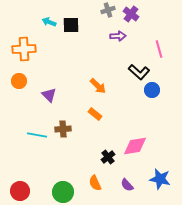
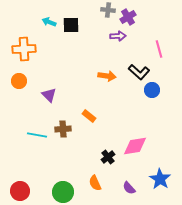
gray cross: rotated 24 degrees clockwise
purple cross: moved 3 px left, 3 px down; rotated 21 degrees clockwise
orange arrow: moved 9 px right, 10 px up; rotated 36 degrees counterclockwise
orange rectangle: moved 6 px left, 2 px down
blue star: rotated 20 degrees clockwise
purple semicircle: moved 2 px right, 3 px down
